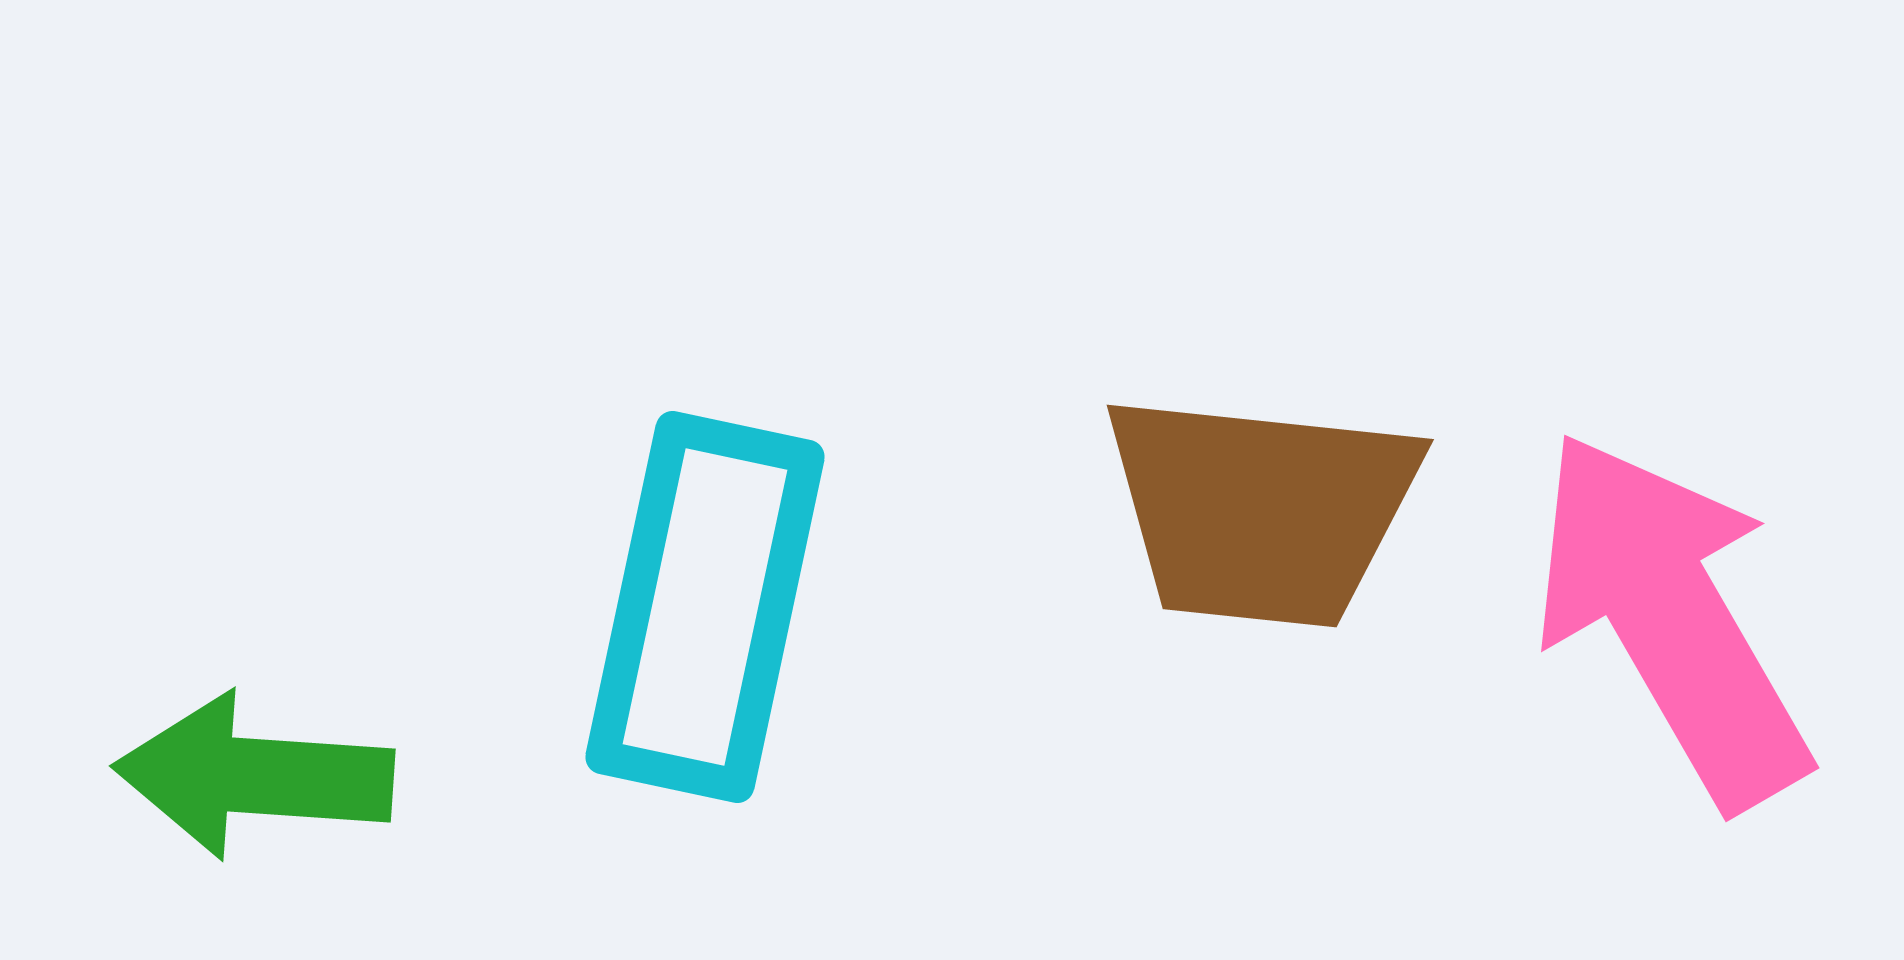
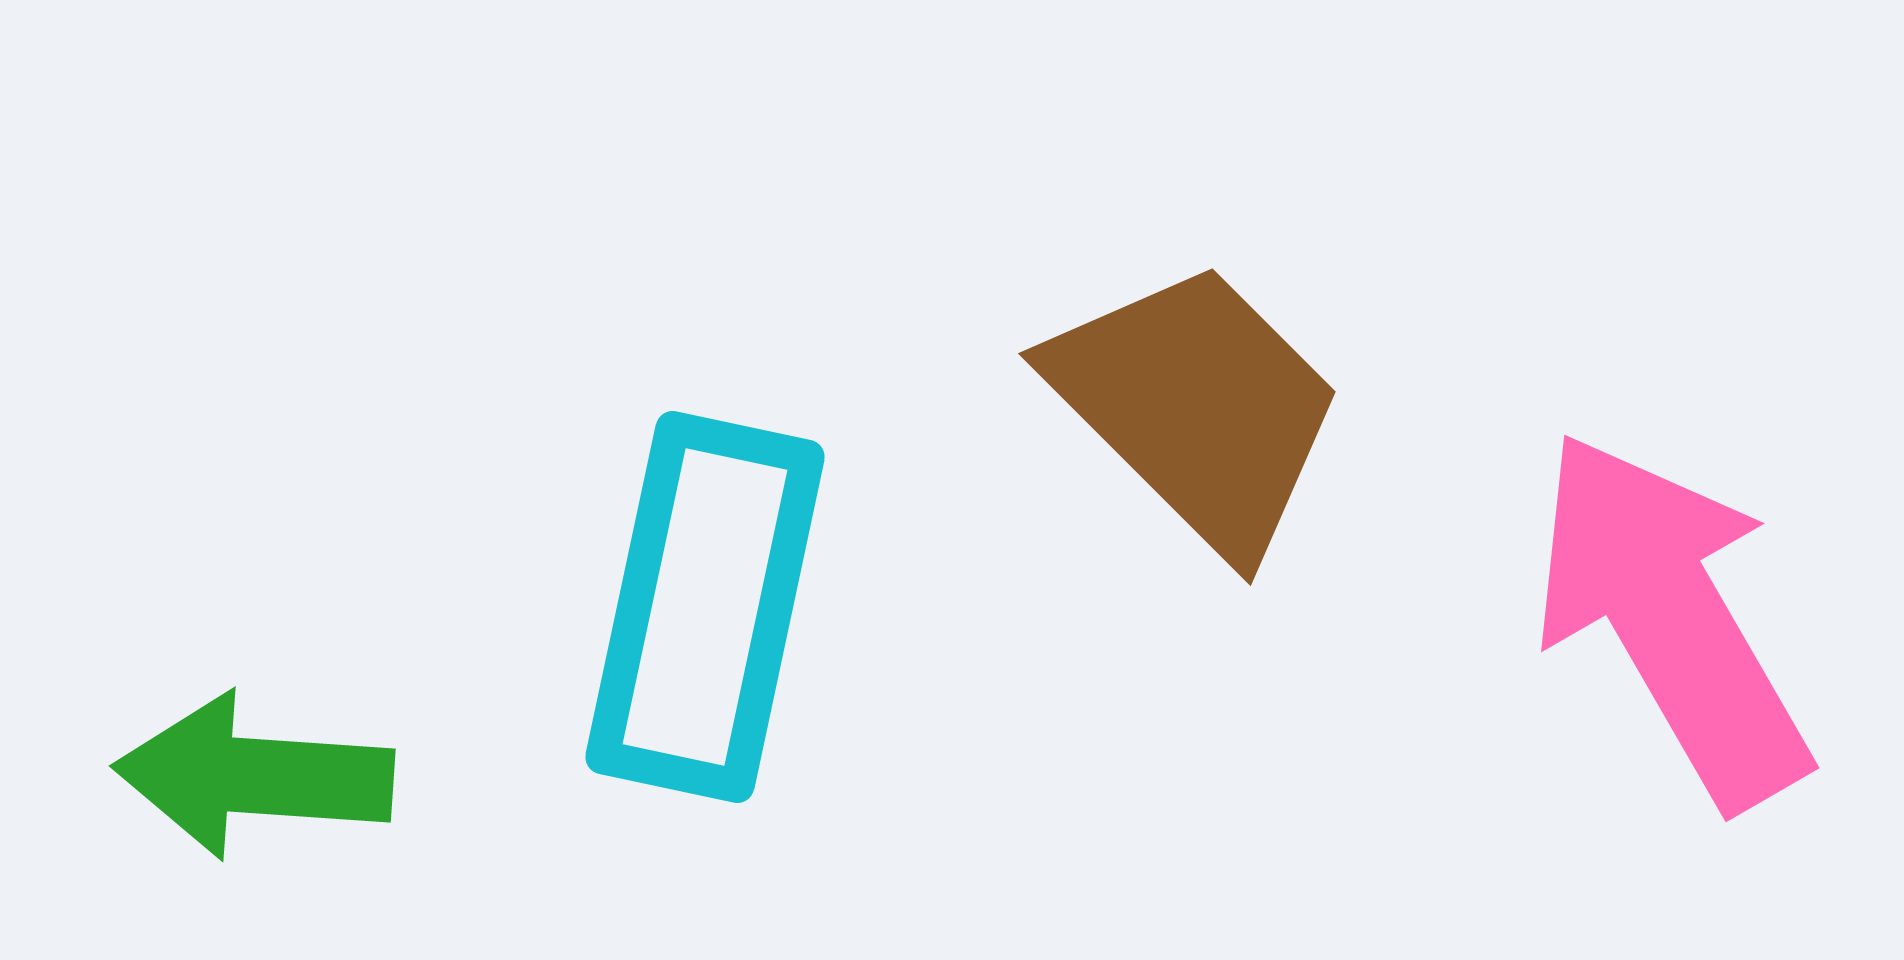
brown trapezoid: moved 64 px left, 103 px up; rotated 141 degrees counterclockwise
